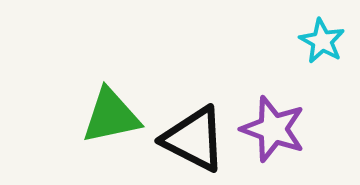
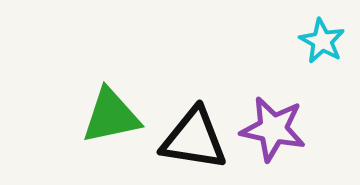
purple star: rotated 8 degrees counterclockwise
black triangle: rotated 18 degrees counterclockwise
